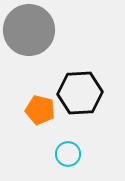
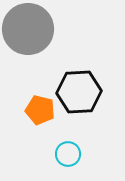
gray circle: moved 1 px left, 1 px up
black hexagon: moved 1 px left, 1 px up
